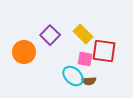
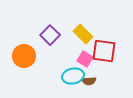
orange circle: moved 4 px down
pink square: rotated 21 degrees clockwise
cyan ellipse: rotated 55 degrees counterclockwise
